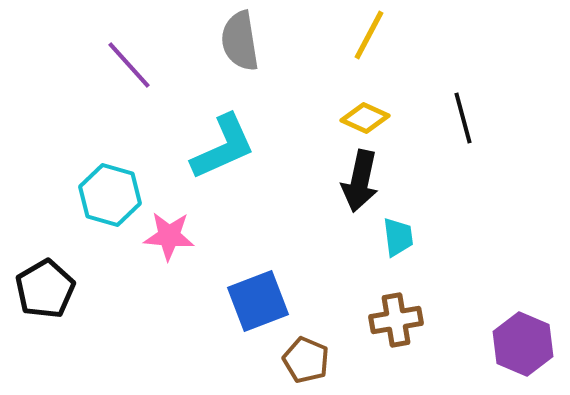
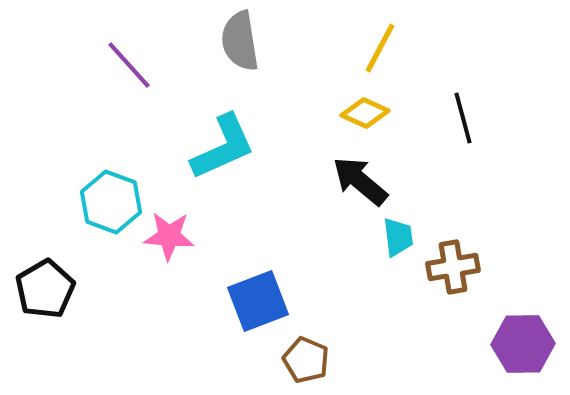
yellow line: moved 11 px right, 13 px down
yellow diamond: moved 5 px up
black arrow: rotated 118 degrees clockwise
cyan hexagon: moved 1 px right, 7 px down; rotated 4 degrees clockwise
brown cross: moved 57 px right, 53 px up
purple hexagon: rotated 24 degrees counterclockwise
